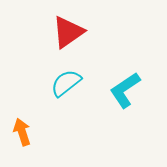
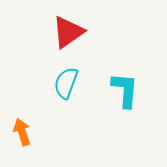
cyan semicircle: rotated 32 degrees counterclockwise
cyan L-shape: rotated 129 degrees clockwise
